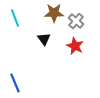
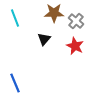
black triangle: rotated 16 degrees clockwise
